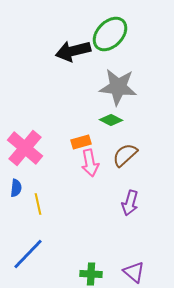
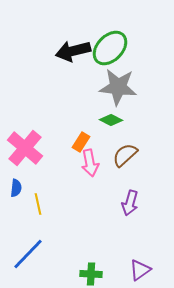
green ellipse: moved 14 px down
orange rectangle: rotated 42 degrees counterclockwise
purple triangle: moved 6 px right, 2 px up; rotated 45 degrees clockwise
